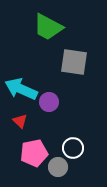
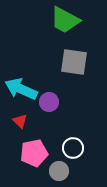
green trapezoid: moved 17 px right, 7 px up
gray circle: moved 1 px right, 4 px down
